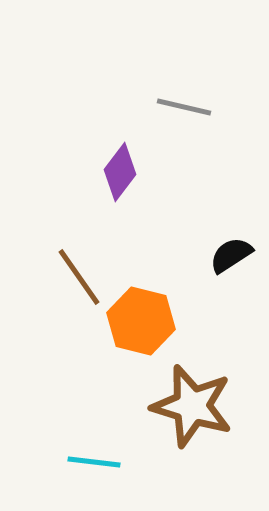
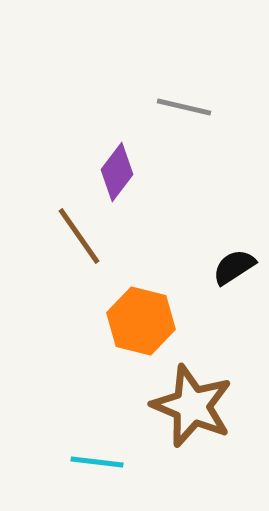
purple diamond: moved 3 px left
black semicircle: moved 3 px right, 12 px down
brown line: moved 41 px up
brown star: rotated 6 degrees clockwise
cyan line: moved 3 px right
